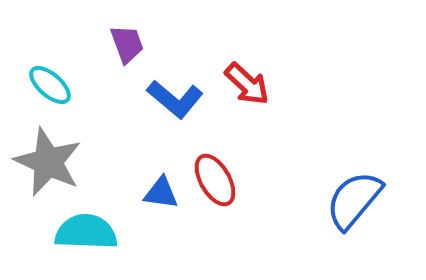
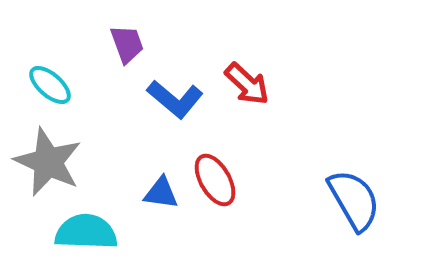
blue semicircle: rotated 110 degrees clockwise
